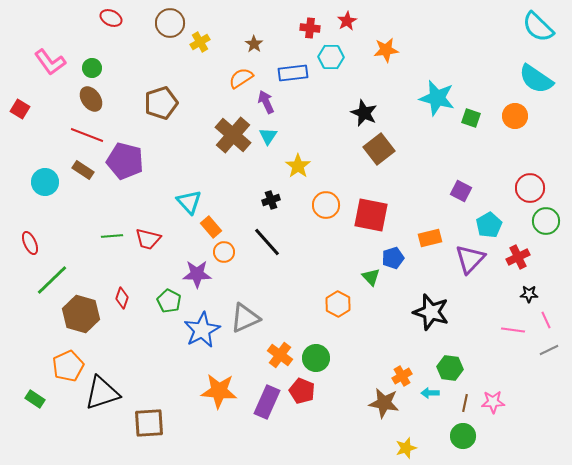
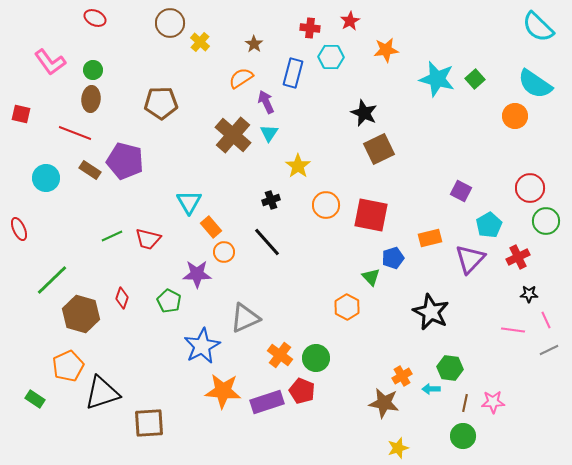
red ellipse at (111, 18): moved 16 px left
red star at (347, 21): moved 3 px right
yellow cross at (200, 42): rotated 18 degrees counterclockwise
green circle at (92, 68): moved 1 px right, 2 px down
blue rectangle at (293, 73): rotated 68 degrees counterclockwise
cyan semicircle at (536, 79): moved 1 px left, 5 px down
cyan star at (437, 98): moved 19 px up
brown ellipse at (91, 99): rotated 40 degrees clockwise
brown pentagon at (161, 103): rotated 16 degrees clockwise
red square at (20, 109): moved 1 px right, 5 px down; rotated 18 degrees counterclockwise
green square at (471, 118): moved 4 px right, 39 px up; rotated 30 degrees clockwise
red line at (87, 135): moved 12 px left, 2 px up
cyan triangle at (268, 136): moved 1 px right, 3 px up
brown square at (379, 149): rotated 12 degrees clockwise
brown rectangle at (83, 170): moved 7 px right
cyan circle at (45, 182): moved 1 px right, 4 px up
cyan triangle at (189, 202): rotated 12 degrees clockwise
green line at (112, 236): rotated 20 degrees counterclockwise
red ellipse at (30, 243): moved 11 px left, 14 px up
orange hexagon at (338, 304): moved 9 px right, 3 px down
black star at (431, 312): rotated 9 degrees clockwise
blue star at (202, 330): moved 16 px down
orange star at (219, 391): moved 4 px right
cyan arrow at (430, 393): moved 1 px right, 4 px up
purple rectangle at (267, 402): rotated 48 degrees clockwise
yellow star at (406, 448): moved 8 px left
